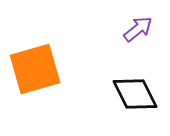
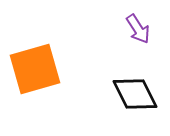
purple arrow: rotated 96 degrees clockwise
